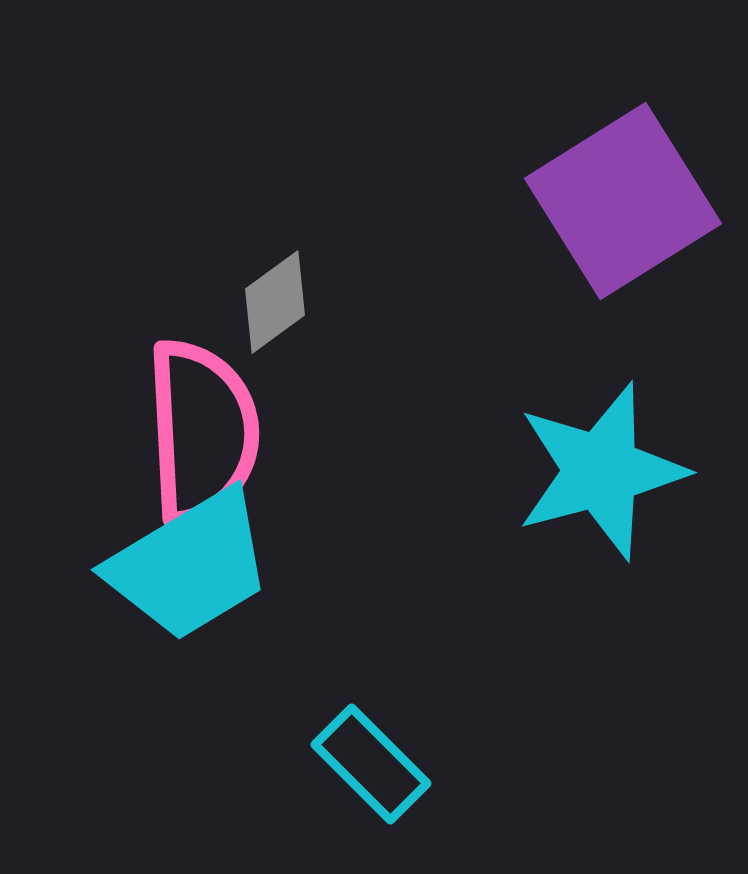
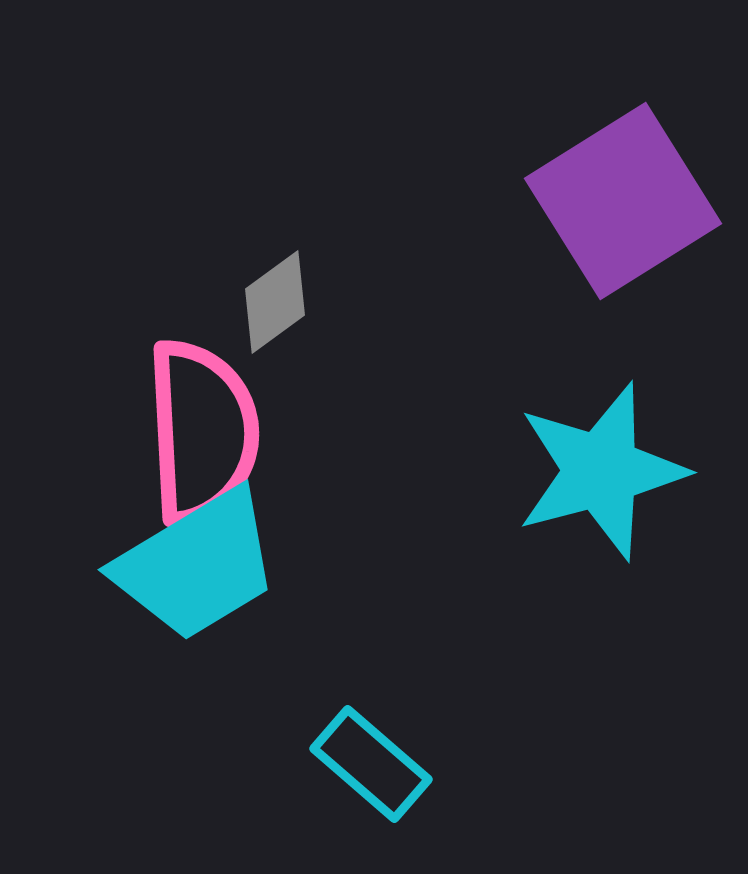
cyan trapezoid: moved 7 px right
cyan rectangle: rotated 4 degrees counterclockwise
